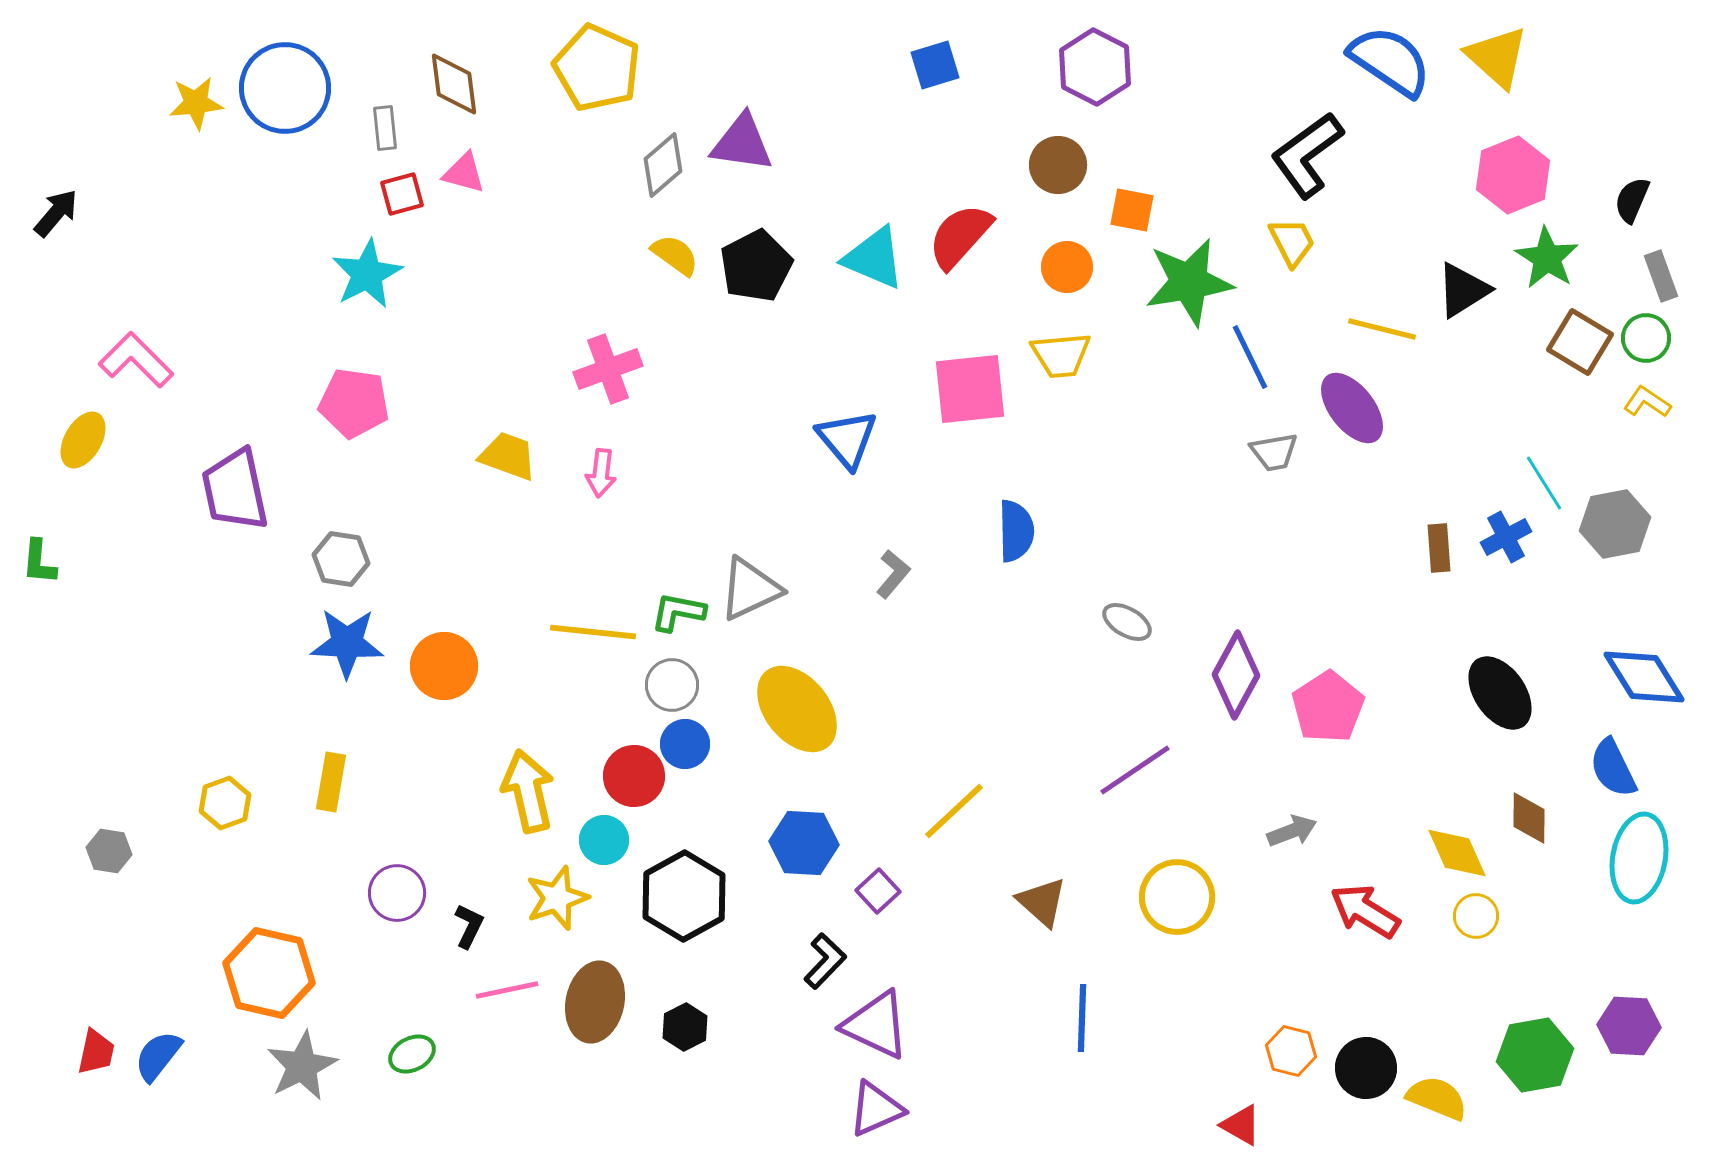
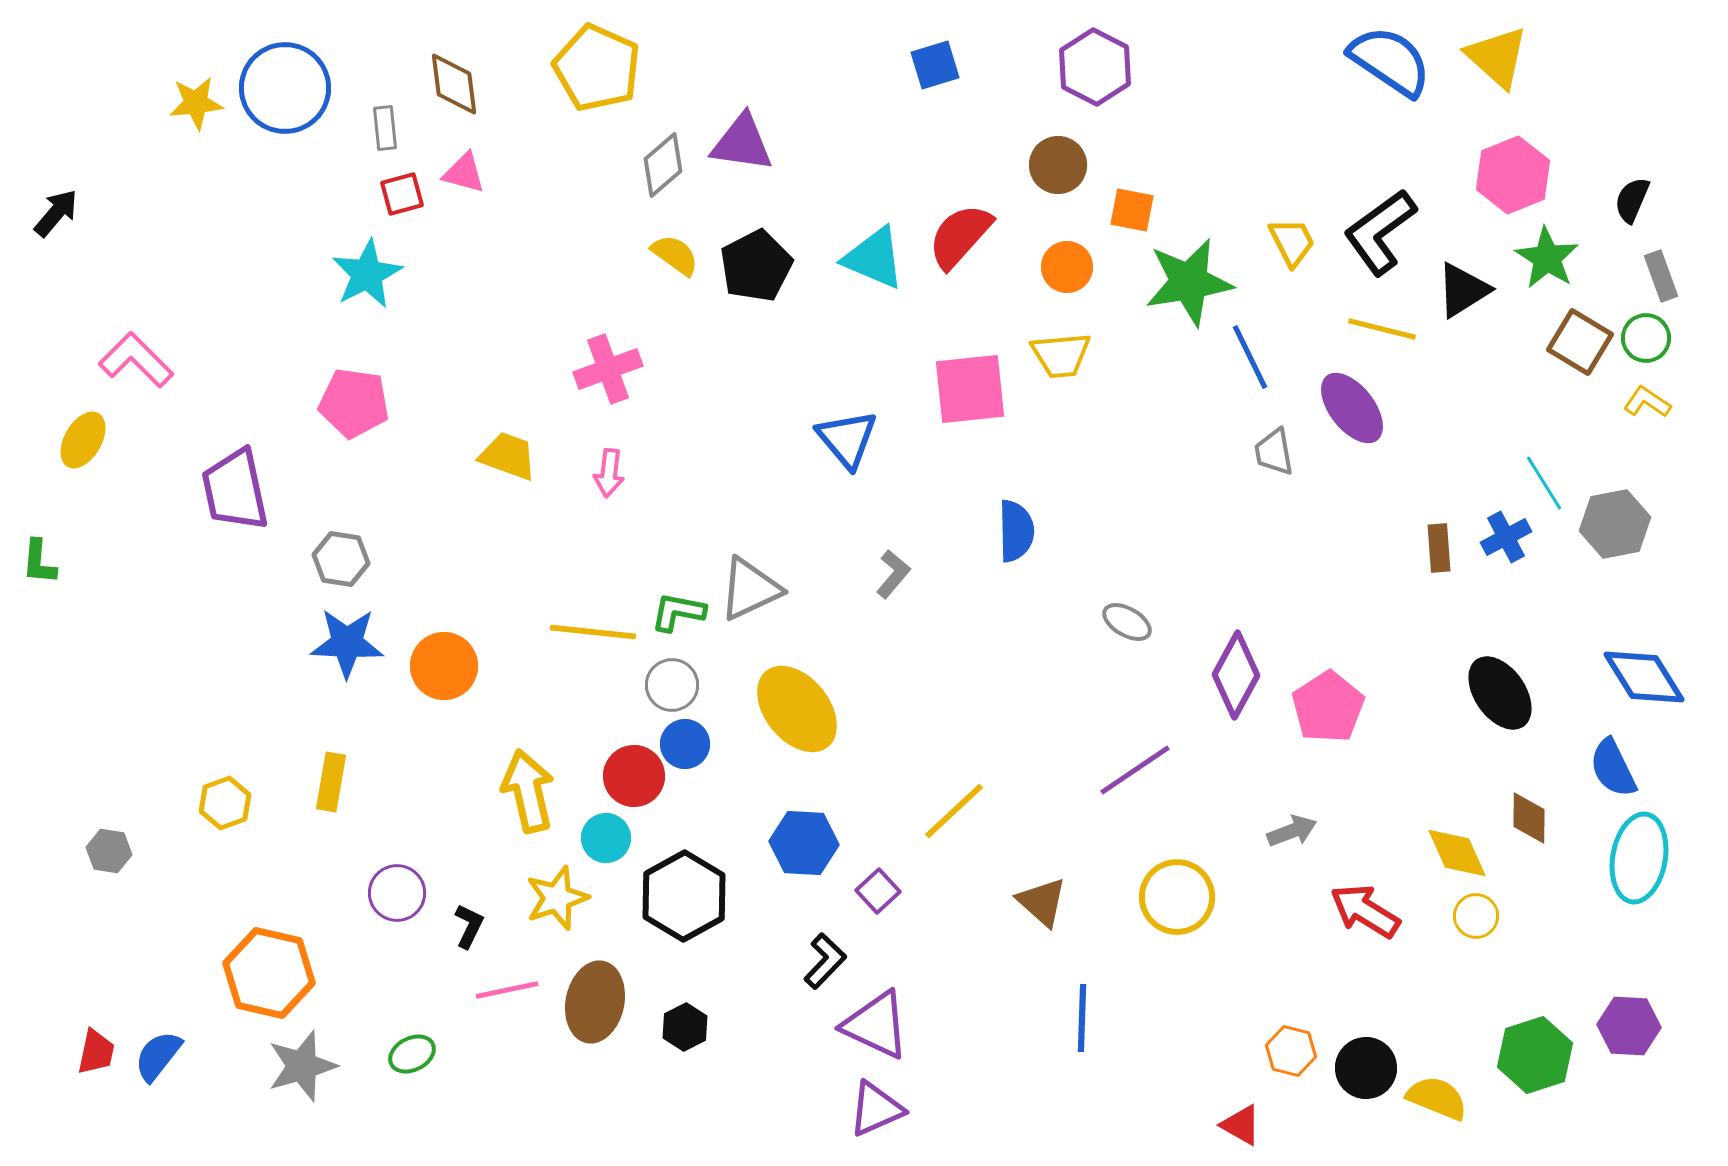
black L-shape at (1307, 155): moved 73 px right, 77 px down
gray trapezoid at (1274, 452): rotated 90 degrees clockwise
pink arrow at (601, 473): moved 8 px right
cyan circle at (604, 840): moved 2 px right, 2 px up
green hexagon at (1535, 1055): rotated 8 degrees counterclockwise
gray star at (302, 1066): rotated 10 degrees clockwise
